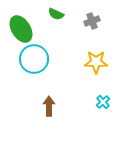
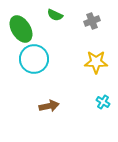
green semicircle: moved 1 px left, 1 px down
cyan cross: rotated 16 degrees counterclockwise
brown arrow: rotated 78 degrees clockwise
